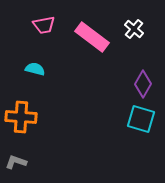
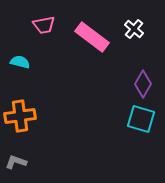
cyan semicircle: moved 15 px left, 7 px up
orange cross: moved 1 px left, 1 px up; rotated 12 degrees counterclockwise
